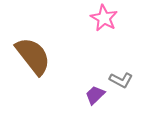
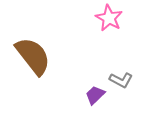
pink star: moved 5 px right
